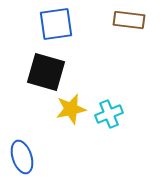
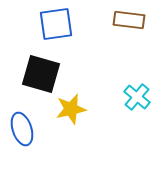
black square: moved 5 px left, 2 px down
cyan cross: moved 28 px right, 17 px up; rotated 28 degrees counterclockwise
blue ellipse: moved 28 px up
